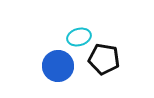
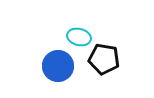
cyan ellipse: rotated 30 degrees clockwise
